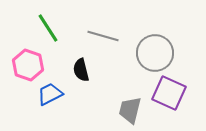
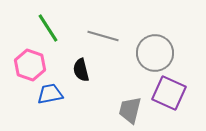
pink hexagon: moved 2 px right
blue trapezoid: rotated 16 degrees clockwise
